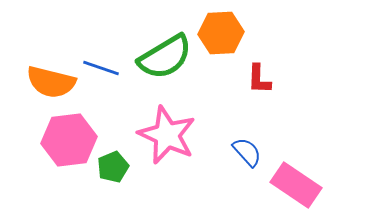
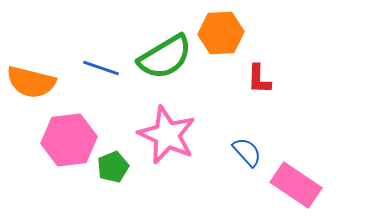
orange semicircle: moved 20 px left
